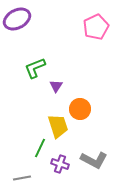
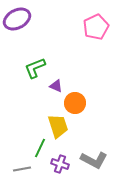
purple triangle: rotated 40 degrees counterclockwise
orange circle: moved 5 px left, 6 px up
gray line: moved 9 px up
